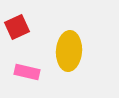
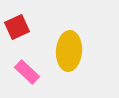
pink rectangle: rotated 30 degrees clockwise
